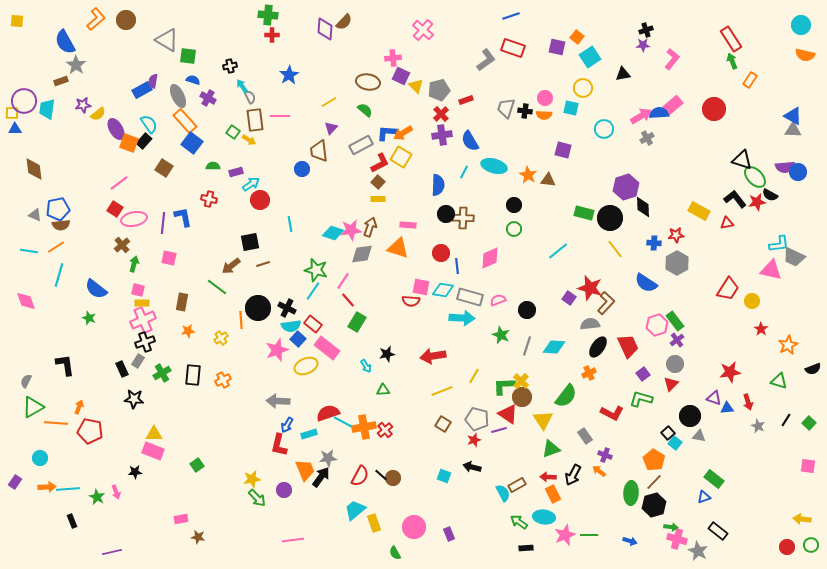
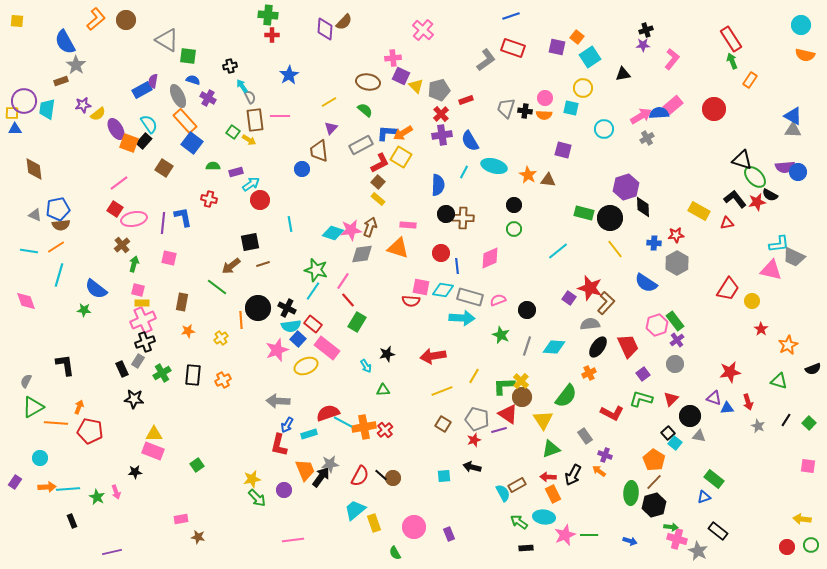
yellow rectangle at (378, 199): rotated 40 degrees clockwise
green star at (89, 318): moved 5 px left, 8 px up; rotated 16 degrees counterclockwise
red triangle at (671, 384): moved 15 px down
gray star at (328, 458): moved 2 px right, 6 px down
cyan square at (444, 476): rotated 24 degrees counterclockwise
